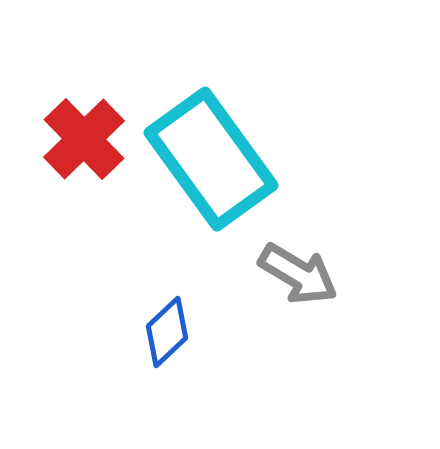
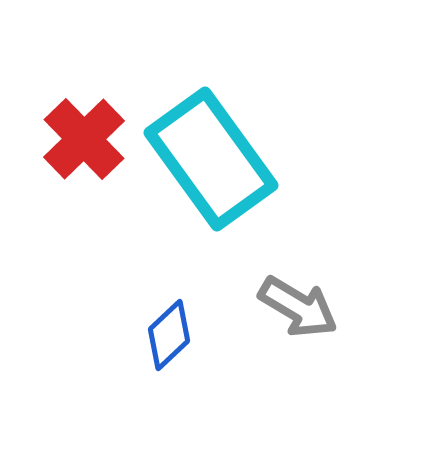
gray arrow: moved 33 px down
blue diamond: moved 2 px right, 3 px down
